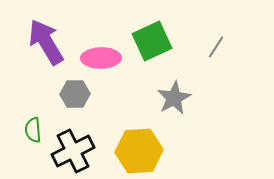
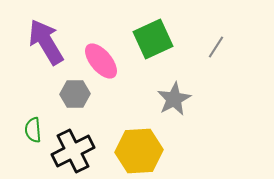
green square: moved 1 px right, 2 px up
pink ellipse: moved 3 px down; rotated 51 degrees clockwise
gray star: moved 1 px down
